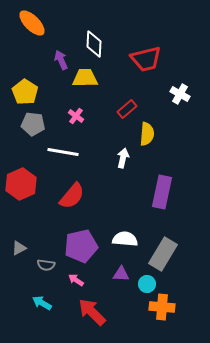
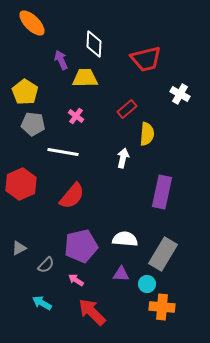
gray semicircle: rotated 54 degrees counterclockwise
